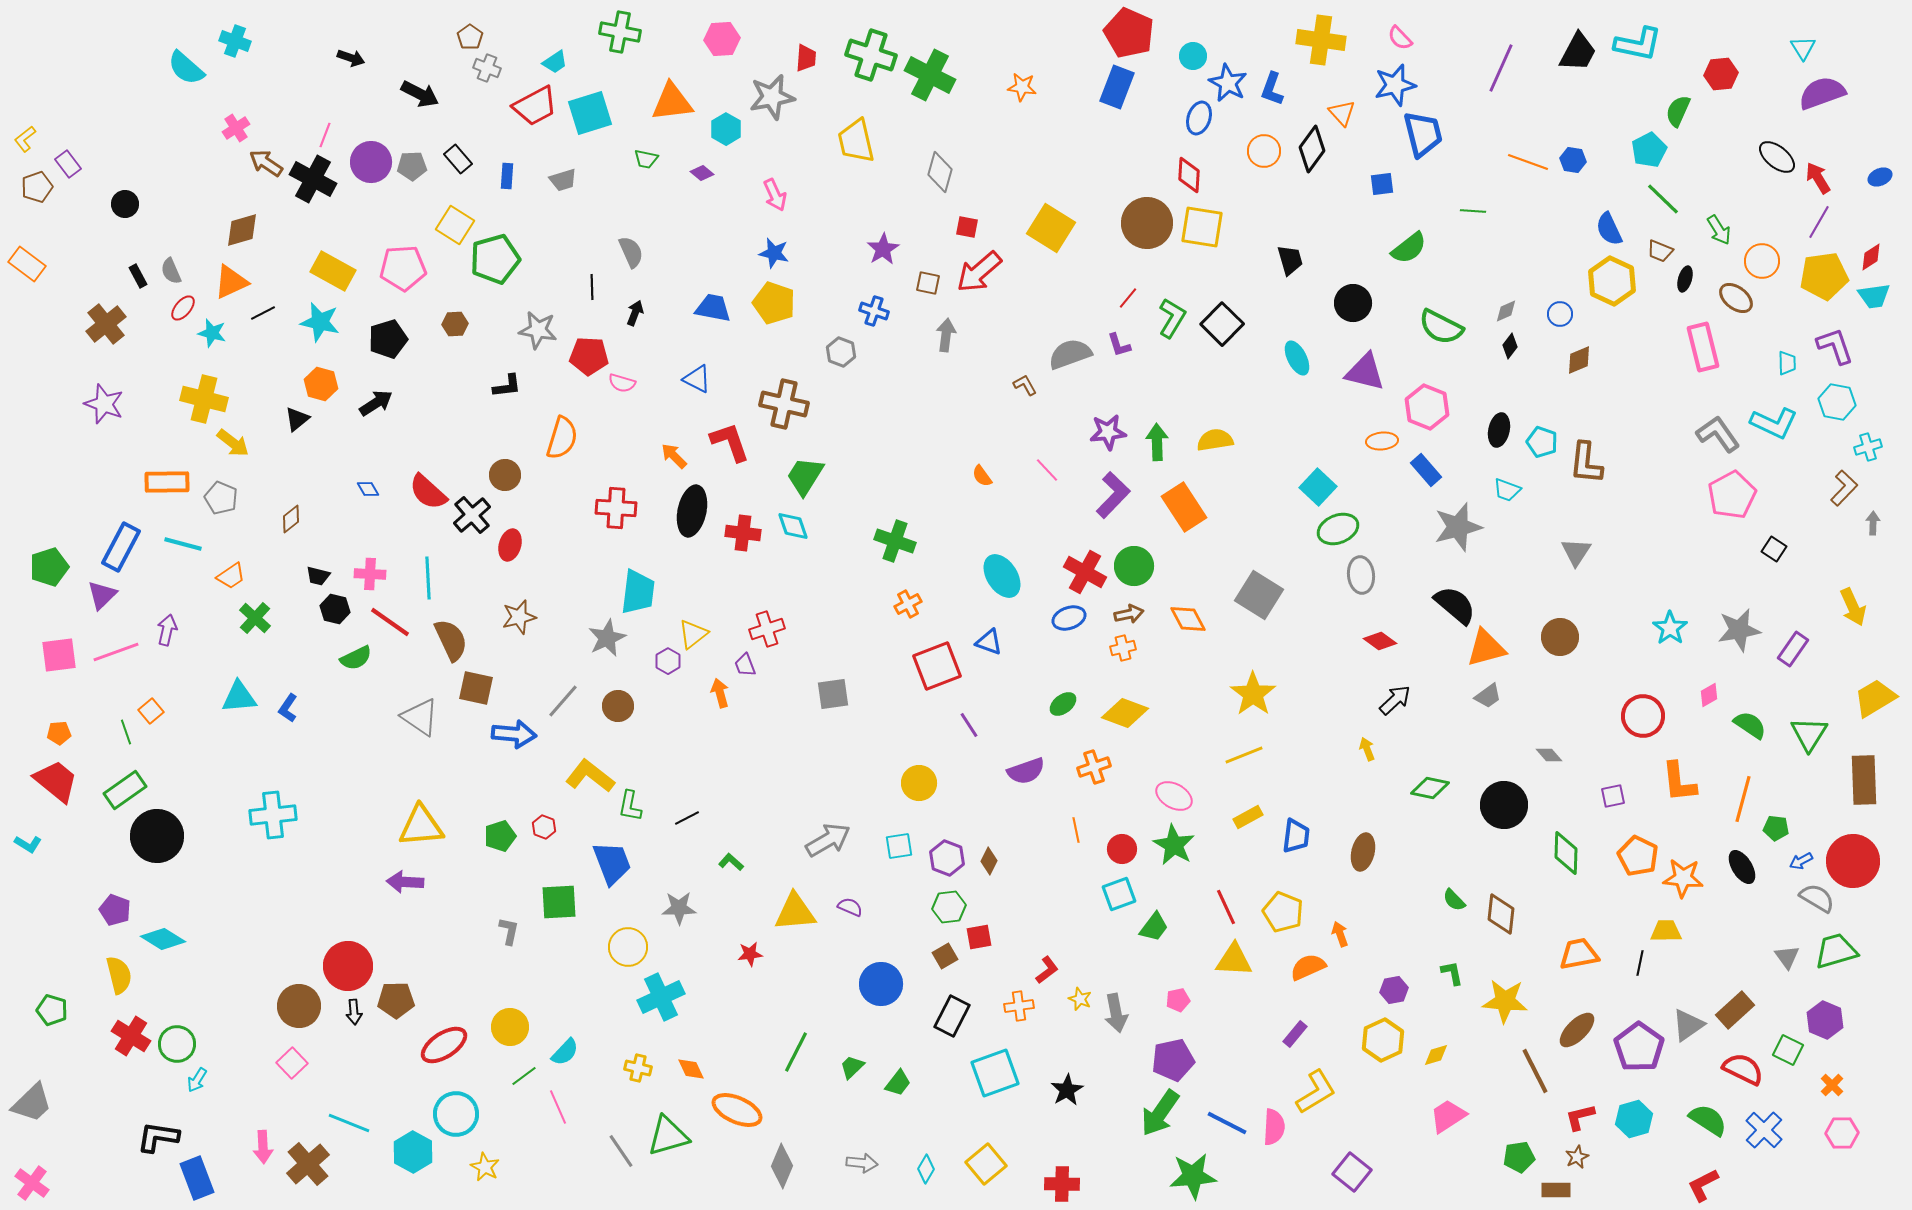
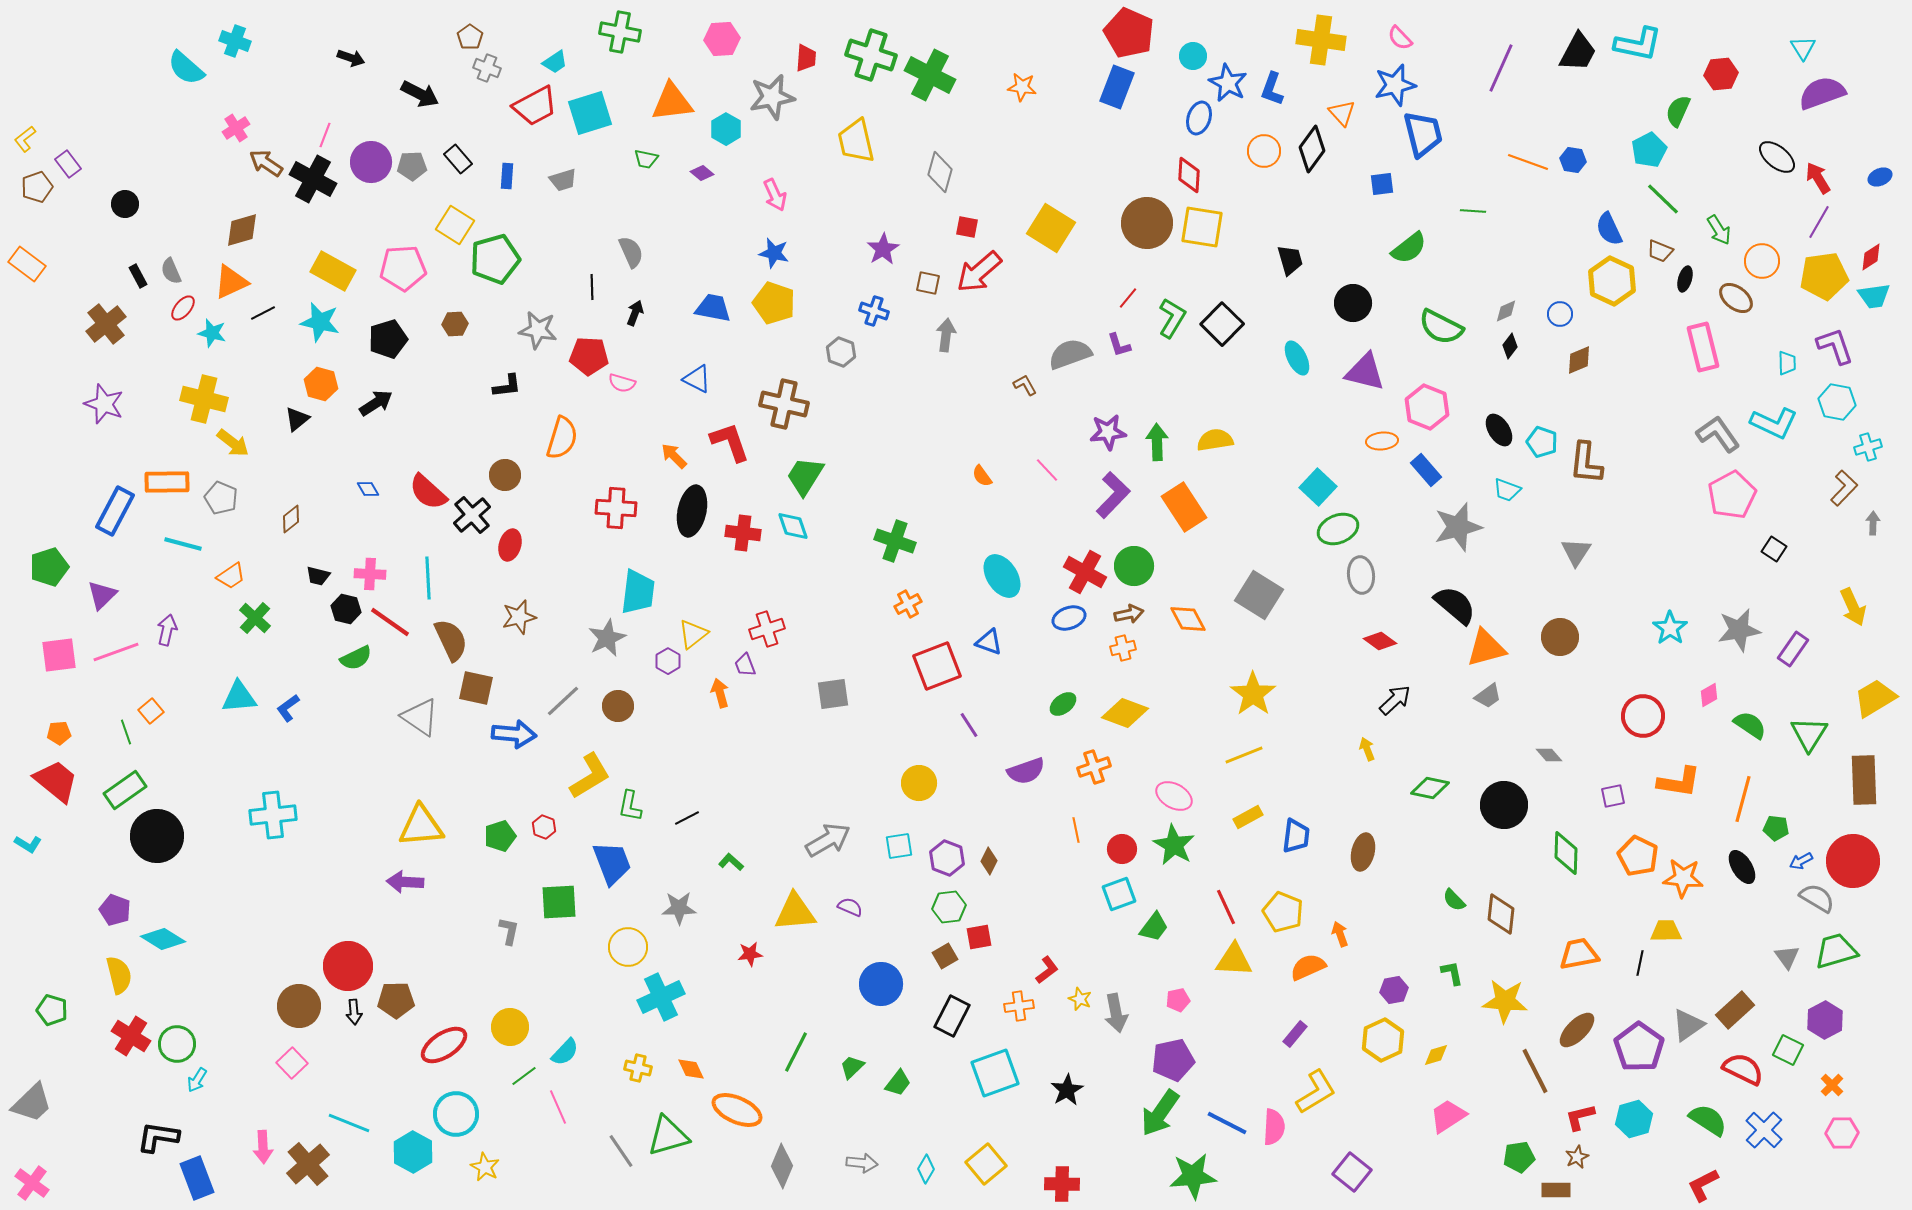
black ellipse at (1499, 430): rotated 44 degrees counterclockwise
blue rectangle at (121, 547): moved 6 px left, 36 px up
black hexagon at (335, 609): moved 11 px right
gray line at (563, 701): rotated 6 degrees clockwise
blue L-shape at (288, 708): rotated 20 degrees clockwise
yellow L-shape at (590, 776): rotated 111 degrees clockwise
orange L-shape at (1679, 782): rotated 75 degrees counterclockwise
purple hexagon at (1825, 1020): rotated 9 degrees clockwise
